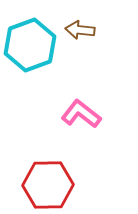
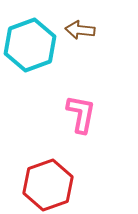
pink L-shape: rotated 63 degrees clockwise
red hexagon: rotated 18 degrees counterclockwise
